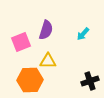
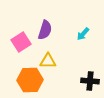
purple semicircle: moved 1 px left
pink square: rotated 12 degrees counterclockwise
black cross: rotated 24 degrees clockwise
